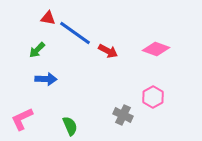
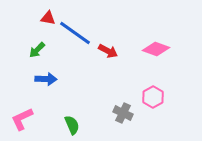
gray cross: moved 2 px up
green semicircle: moved 2 px right, 1 px up
